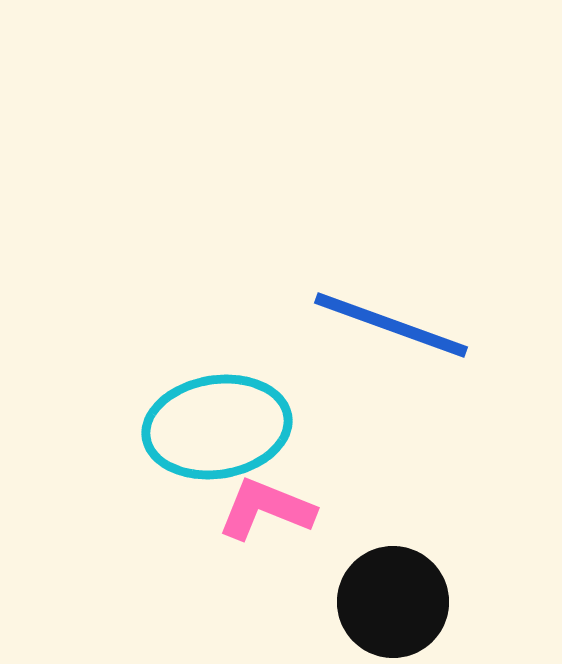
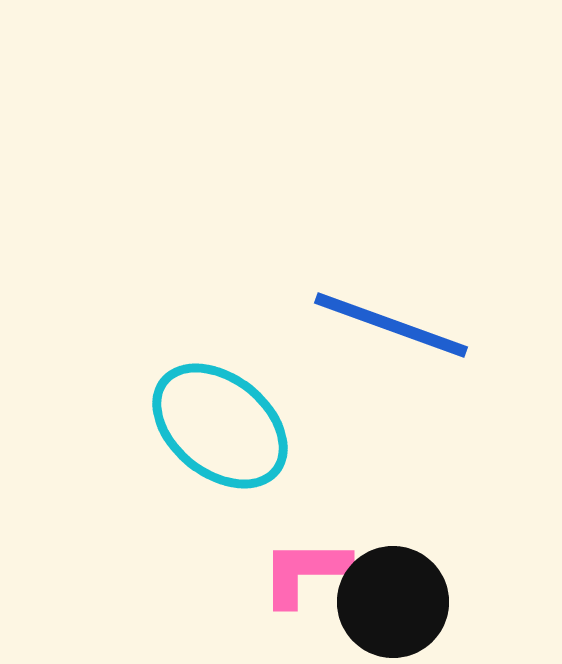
cyan ellipse: moved 3 px right, 1 px up; rotated 48 degrees clockwise
pink L-shape: moved 39 px right, 63 px down; rotated 22 degrees counterclockwise
